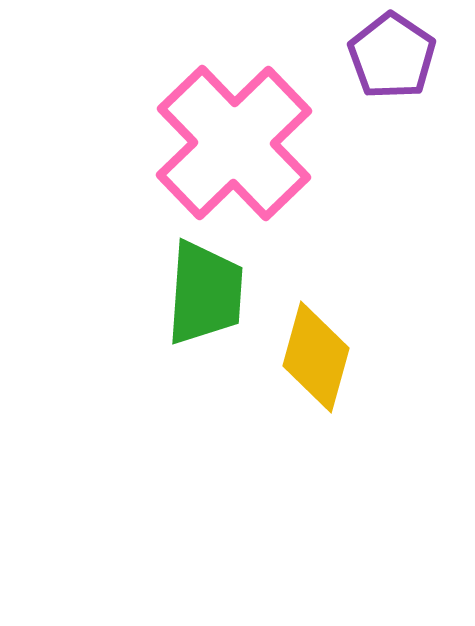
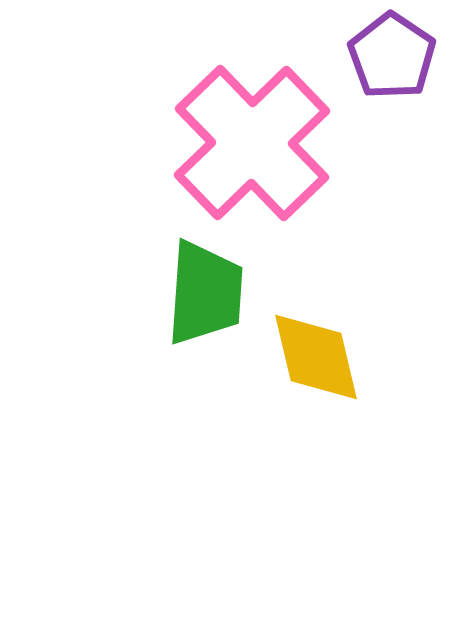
pink cross: moved 18 px right
yellow diamond: rotated 29 degrees counterclockwise
